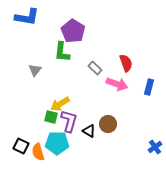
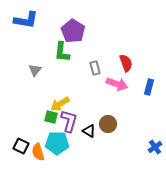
blue L-shape: moved 1 px left, 3 px down
gray rectangle: rotated 32 degrees clockwise
